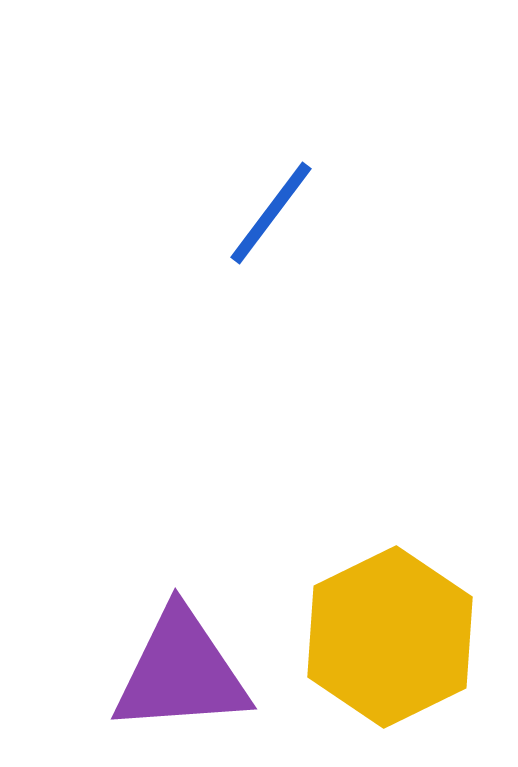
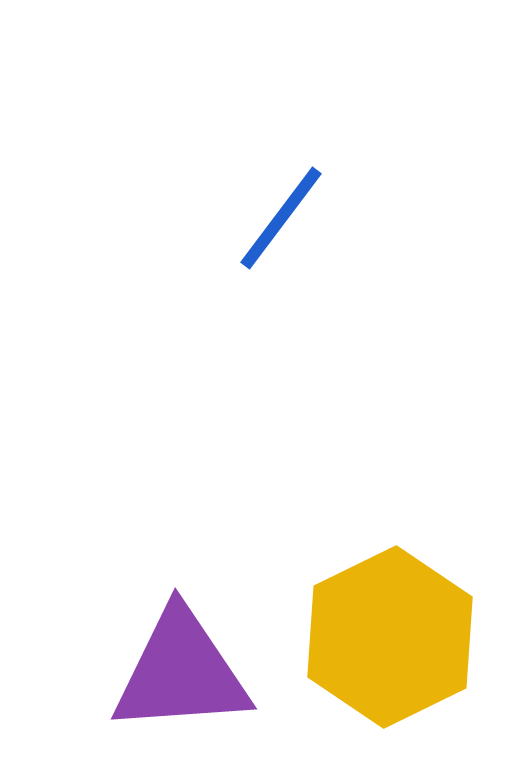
blue line: moved 10 px right, 5 px down
